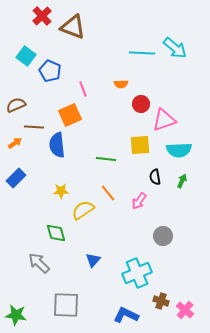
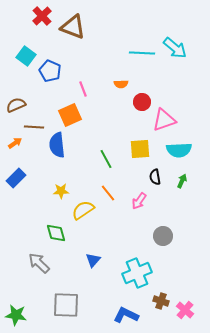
red circle: moved 1 px right, 2 px up
yellow square: moved 4 px down
green line: rotated 54 degrees clockwise
